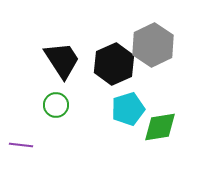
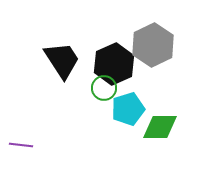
green circle: moved 48 px right, 17 px up
green diamond: rotated 9 degrees clockwise
